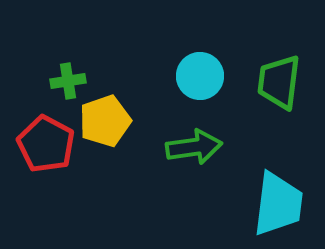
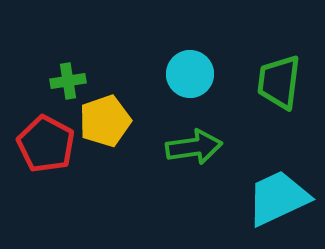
cyan circle: moved 10 px left, 2 px up
cyan trapezoid: moved 6 px up; rotated 122 degrees counterclockwise
